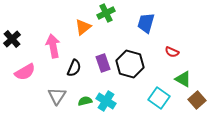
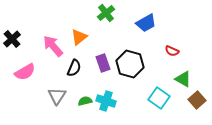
green cross: rotated 12 degrees counterclockwise
blue trapezoid: rotated 135 degrees counterclockwise
orange triangle: moved 4 px left, 10 px down
pink arrow: rotated 30 degrees counterclockwise
red semicircle: moved 1 px up
cyan cross: rotated 12 degrees counterclockwise
